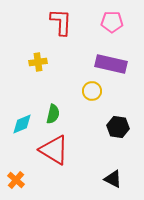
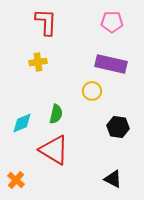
red L-shape: moved 15 px left
green semicircle: moved 3 px right
cyan diamond: moved 1 px up
